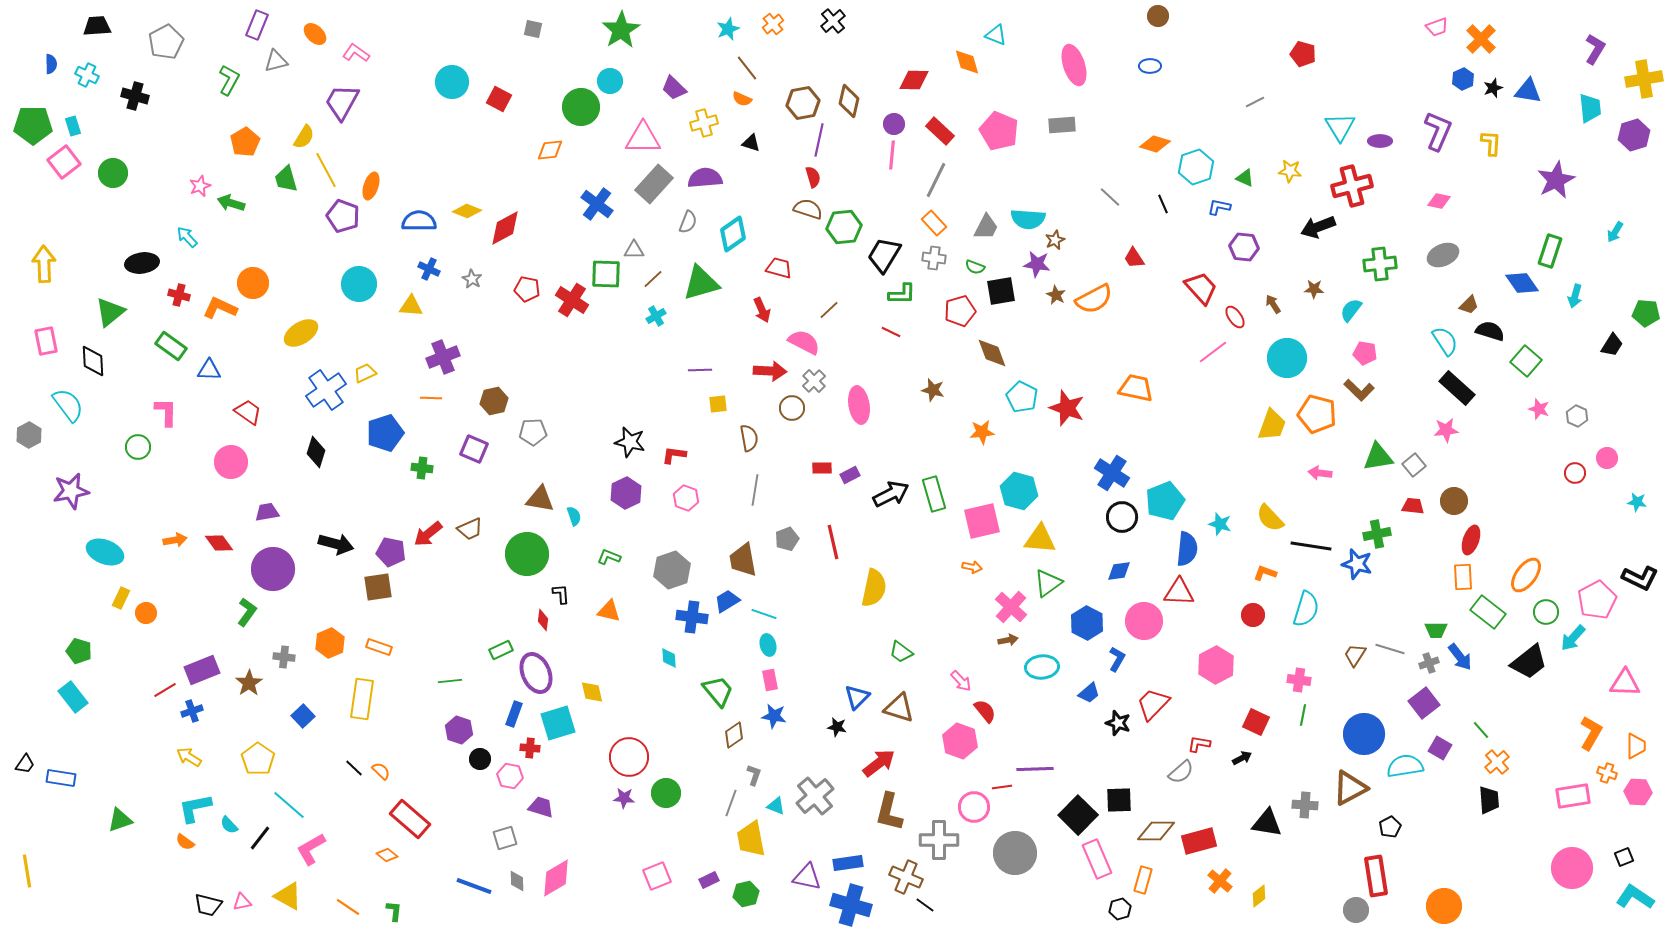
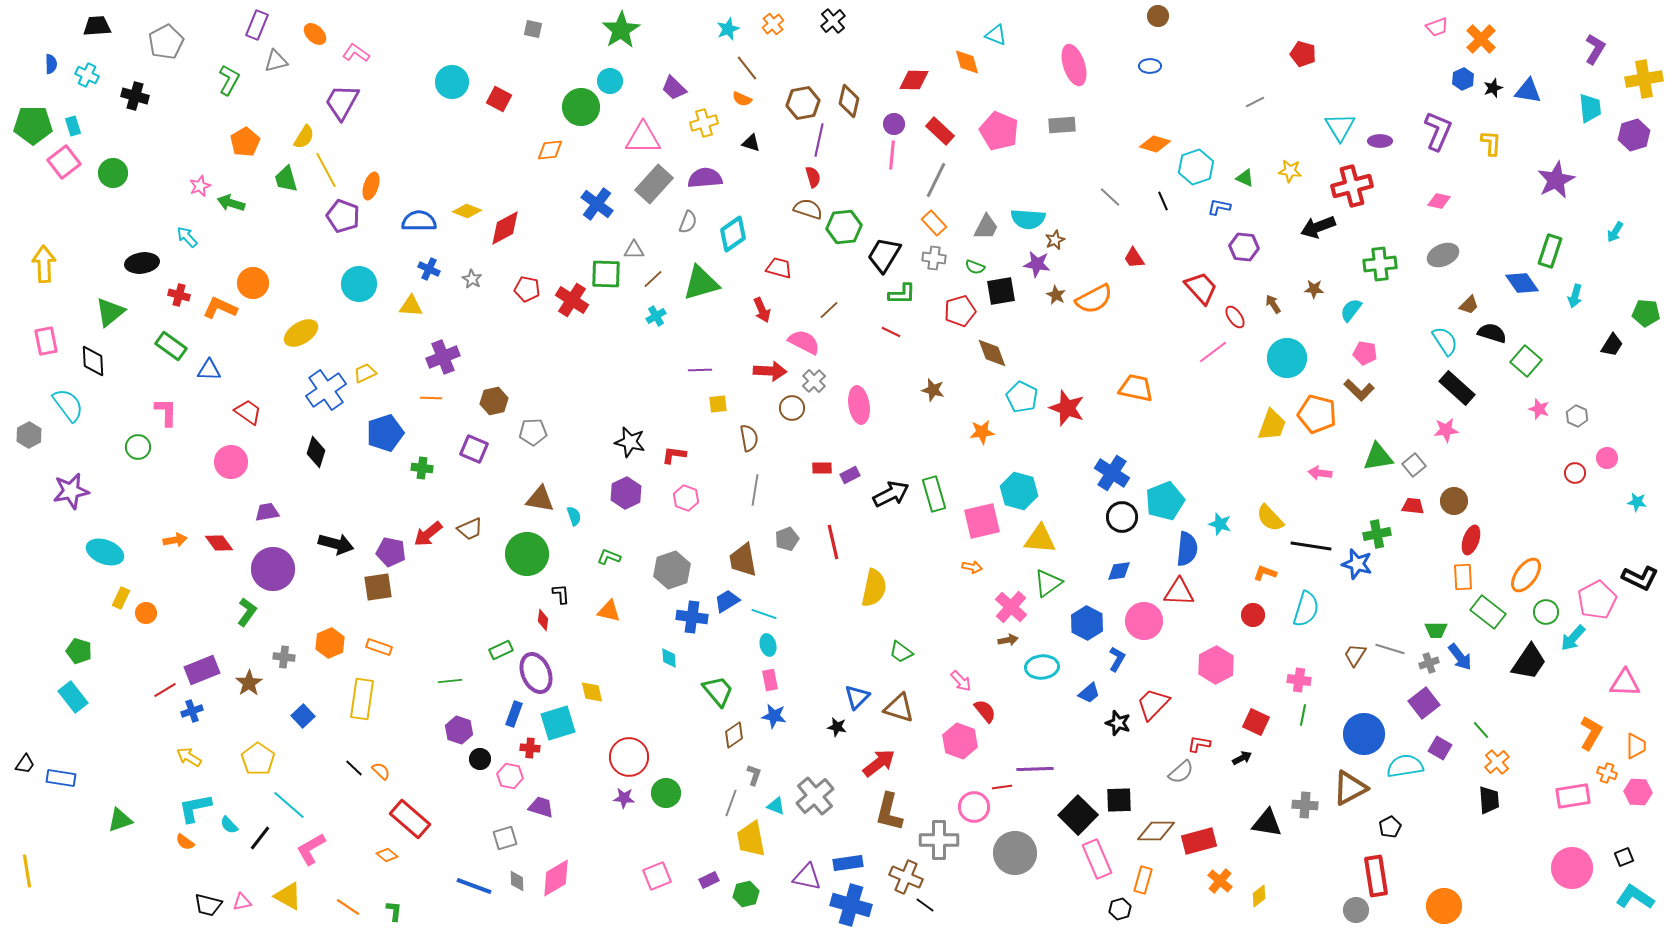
black line at (1163, 204): moved 3 px up
black semicircle at (1490, 331): moved 2 px right, 2 px down
black trapezoid at (1529, 662): rotated 18 degrees counterclockwise
